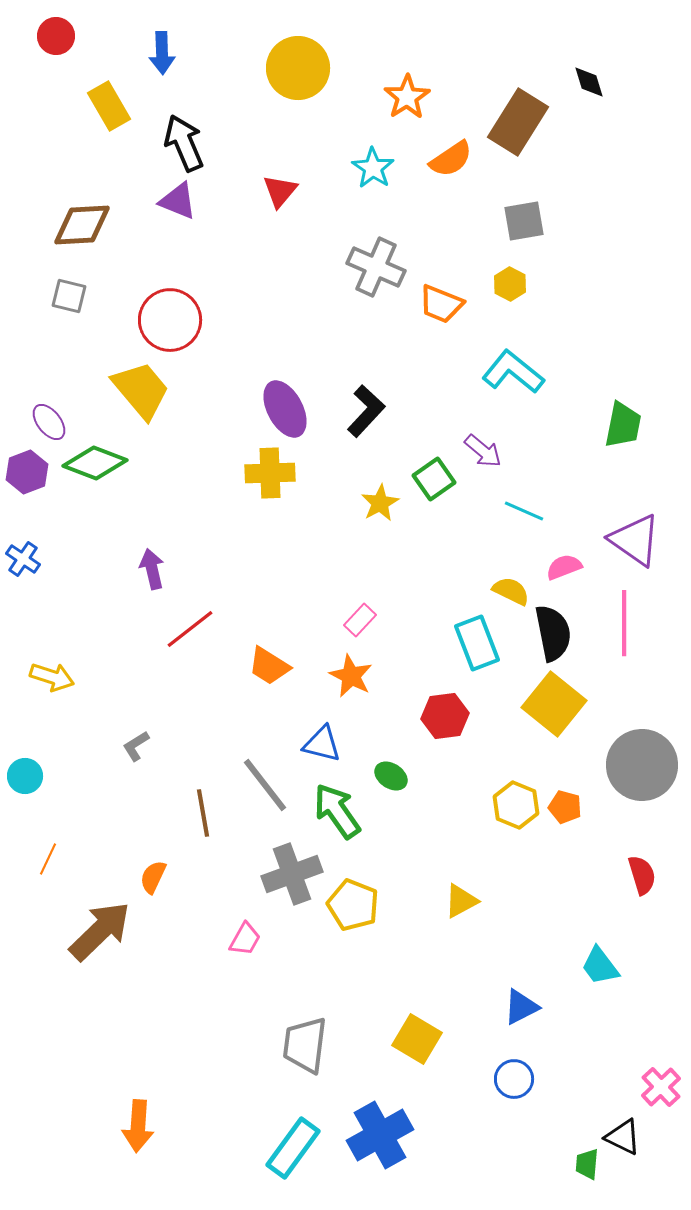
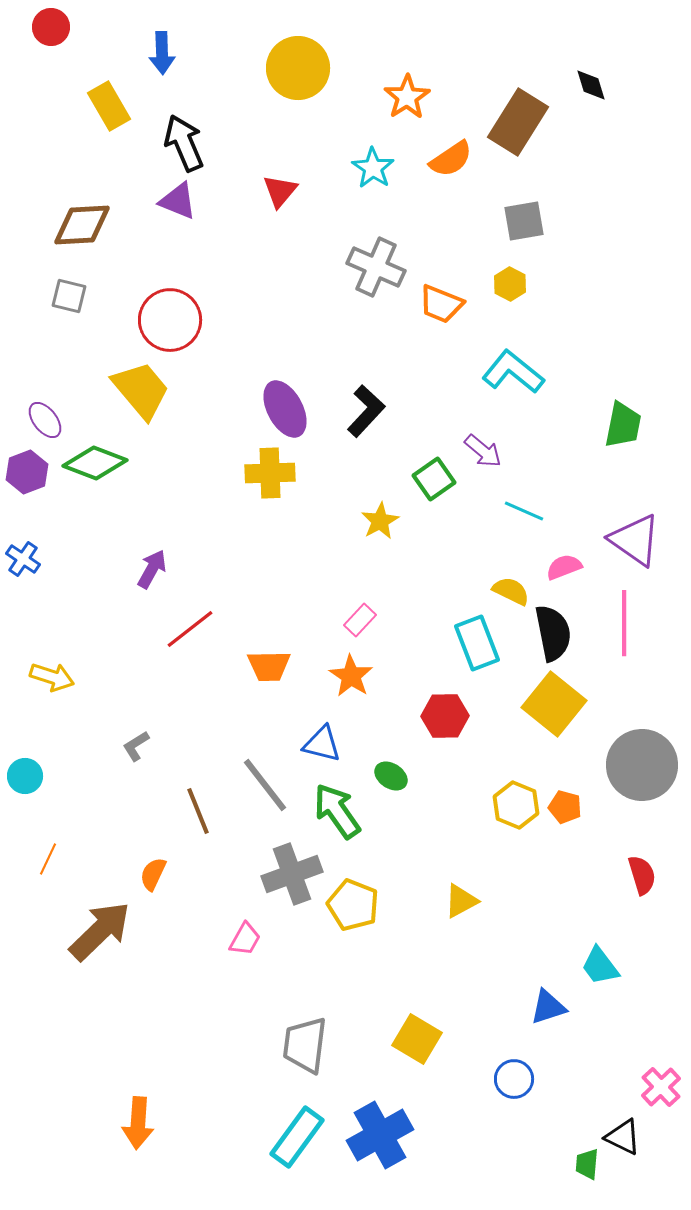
red circle at (56, 36): moved 5 px left, 9 px up
black diamond at (589, 82): moved 2 px right, 3 px down
purple ellipse at (49, 422): moved 4 px left, 2 px up
yellow star at (380, 503): moved 18 px down
purple arrow at (152, 569): rotated 42 degrees clockwise
orange trapezoid at (269, 666): rotated 33 degrees counterclockwise
orange star at (351, 676): rotated 6 degrees clockwise
red hexagon at (445, 716): rotated 6 degrees clockwise
brown line at (203, 813): moved 5 px left, 2 px up; rotated 12 degrees counterclockwise
orange semicircle at (153, 877): moved 3 px up
blue triangle at (521, 1007): moved 27 px right; rotated 9 degrees clockwise
orange arrow at (138, 1126): moved 3 px up
cyan rectangle at (293, 1148): moved 4 px right, 11 px up
